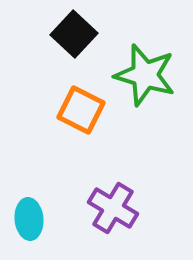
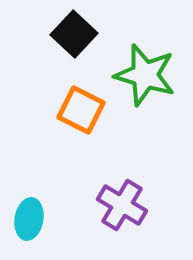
purple cross: moved 9 px right, 3 px up
cyan ellipse: rotated 15 degrees clockwise
